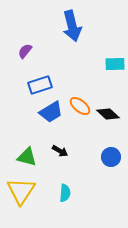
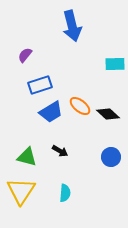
purple semicircle: moved 4 px down
